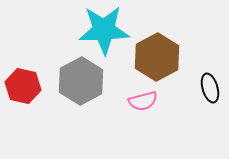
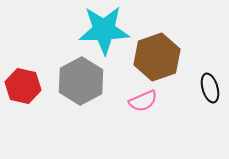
brown hexagon: rotated 9 degrees clockwise
pink semicircle: rotated 8 degrees counterclockwise
